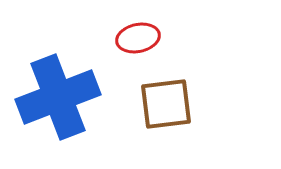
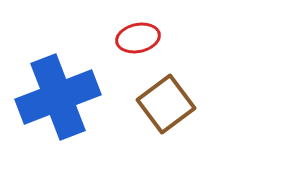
brown square: rotated 30 degrees counterclockwise
